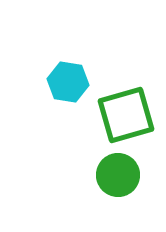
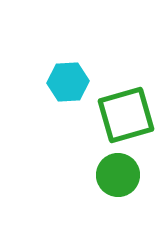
cyan hexagon: rotated 12 degrees counterclockwise
